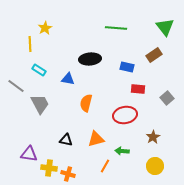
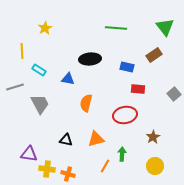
yellow line: moved 8 px left, 7 px down
gray line: moved 1 px left, 1 px down; rotated 54 degrees counterclockwise
gray square: moved 7 px right, 4 px up
green arrow: moved 3 px down; rotated 88 degrees clockwise
yellow cross: moved 2 px left, 1 px down
